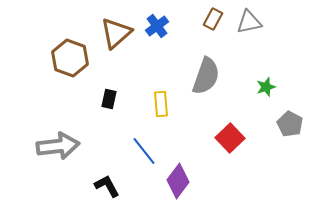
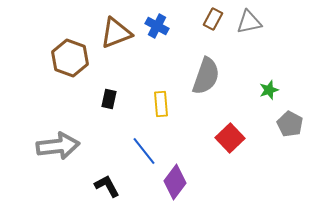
blue cross: rotated 25 degrees counterclockwise
brown triangle: rotated 20 degrees clockwise
green star: moved 3 px right, 3 px down
purple diamond: moved 3 px left, 1 px down
